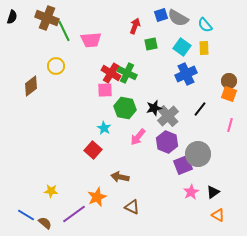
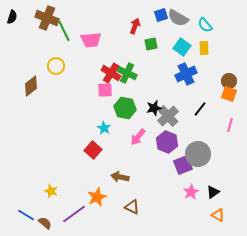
yellow star: rotated 16 degrees clockwise
